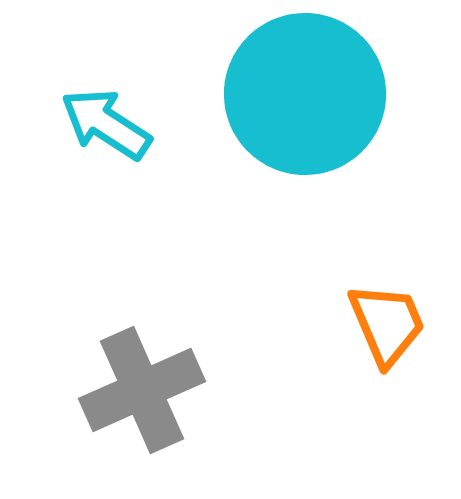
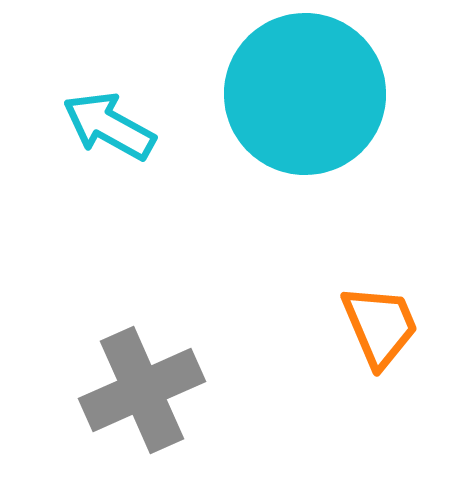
cyan arrow: moved 3 px right, 2 px down; rotated 4 degrees counterclockwise
orange trapezoid: moved 7 px left, 2 px down
